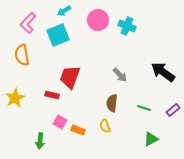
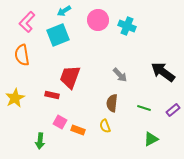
pink L-shape: moved 1 px left, 1 px up
